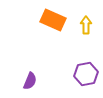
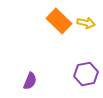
orange rectangle: moved 6 px right, 1 px down; rotated 20 degrees clockwise
yellow arrow: moved 2 px up; rotated 102 degrees clockwise
